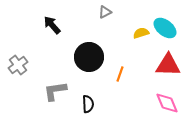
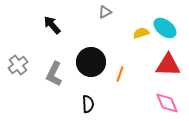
black circle: moved 2 px right, 5 px down
gray L-shape: moved 1 px left, 17 px up; rotated 55 degrees counterclockwise
